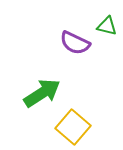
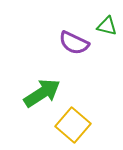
purple semicircle: moved 1 px left
yellow square: moved 2 px up
